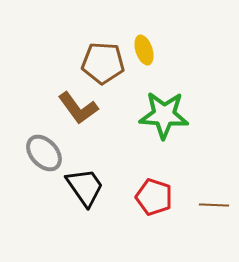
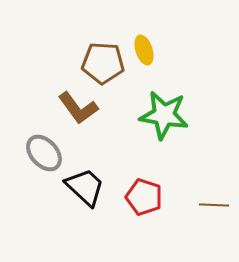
green star: rotated 6 degrees clockwise
black trapezoid: rotated 12 degrees counterclockwise
red pentagon: moved 10 px left
